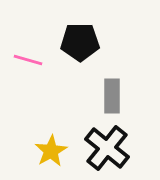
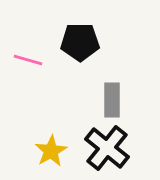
gray rectangle: moved 4 px down
